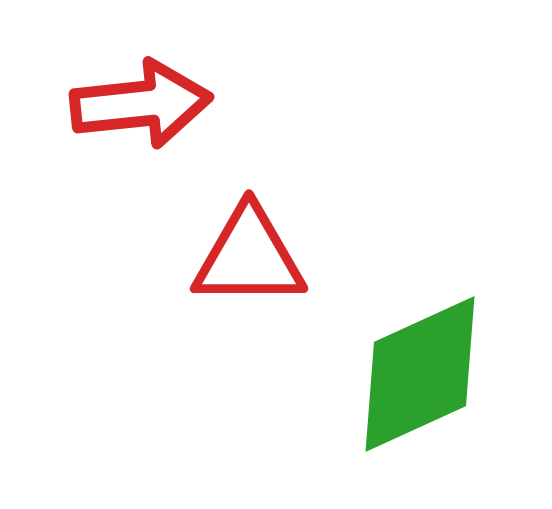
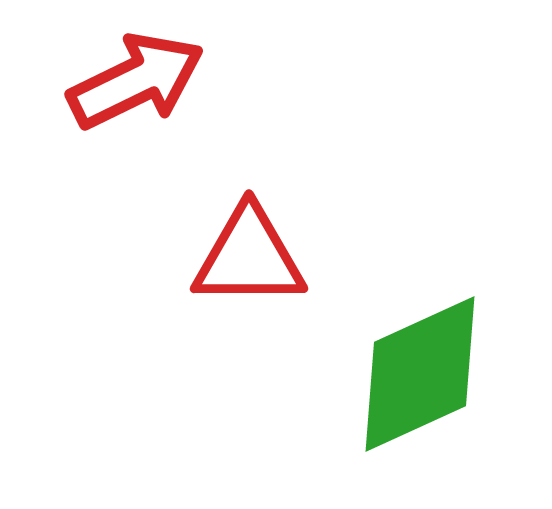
red arrow: moved 5 px left, 23 px up; rotated 20 degrees counterclockwise
